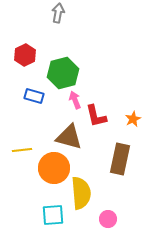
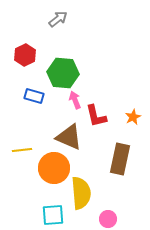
gray arrow: moved 6 px down; rotated 42 degrees clockwise
green hexagon: rotated 20 degrees clockwise
orange star: moved 2 px up
brown triangle: rotated 8 degrees clockwise
